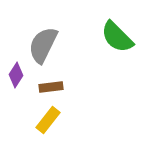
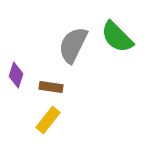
gray semicircle: moved 30 px right
purple diamond: rotated 15 degrees counterclockwise
brown rectangle: rotated 15 degrees clockwise
